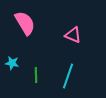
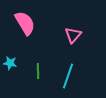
pink triangle: rotated 48 degrees clockwise
cyan star: moved 2 px left
green line: moved 2 px right, 4 px up
